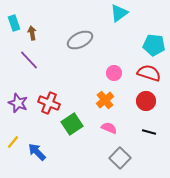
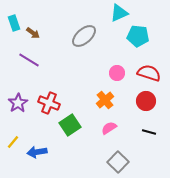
cyan triangle: rotated 12 degrees clockwise
brown arrow: moved 1 px right; rotated 136 degrees clockwise
gray ellipse: moved 4 px right, 4 px up; rotated 15 degrees counterclockwise
cyan pentagon: moved 16 px left, 9 px up
purple line: rotated 15 degrees counterclockwise
pink circle: moved 3 px right
purple star: rotated 18 degrees clockwise
green square: moved 2 px left, 1 px down
pink semicircle: rotated 56 degrees counterclockwise
blue arrow: rotated 54 degrees counterclockwise
gray square: moved 2 px left, 4 px down
